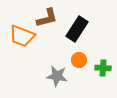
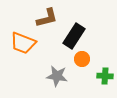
black rectangle: moved 3 px left, 7 px down
orange trapezoid: moved 1 px right, 7 px down
orange circle: moved 3 px right, 1 px up
green cross: moved 2 px right, 8 px down
